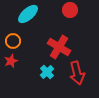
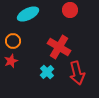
cyan ellipse: rotated 15 degrees clockwise
